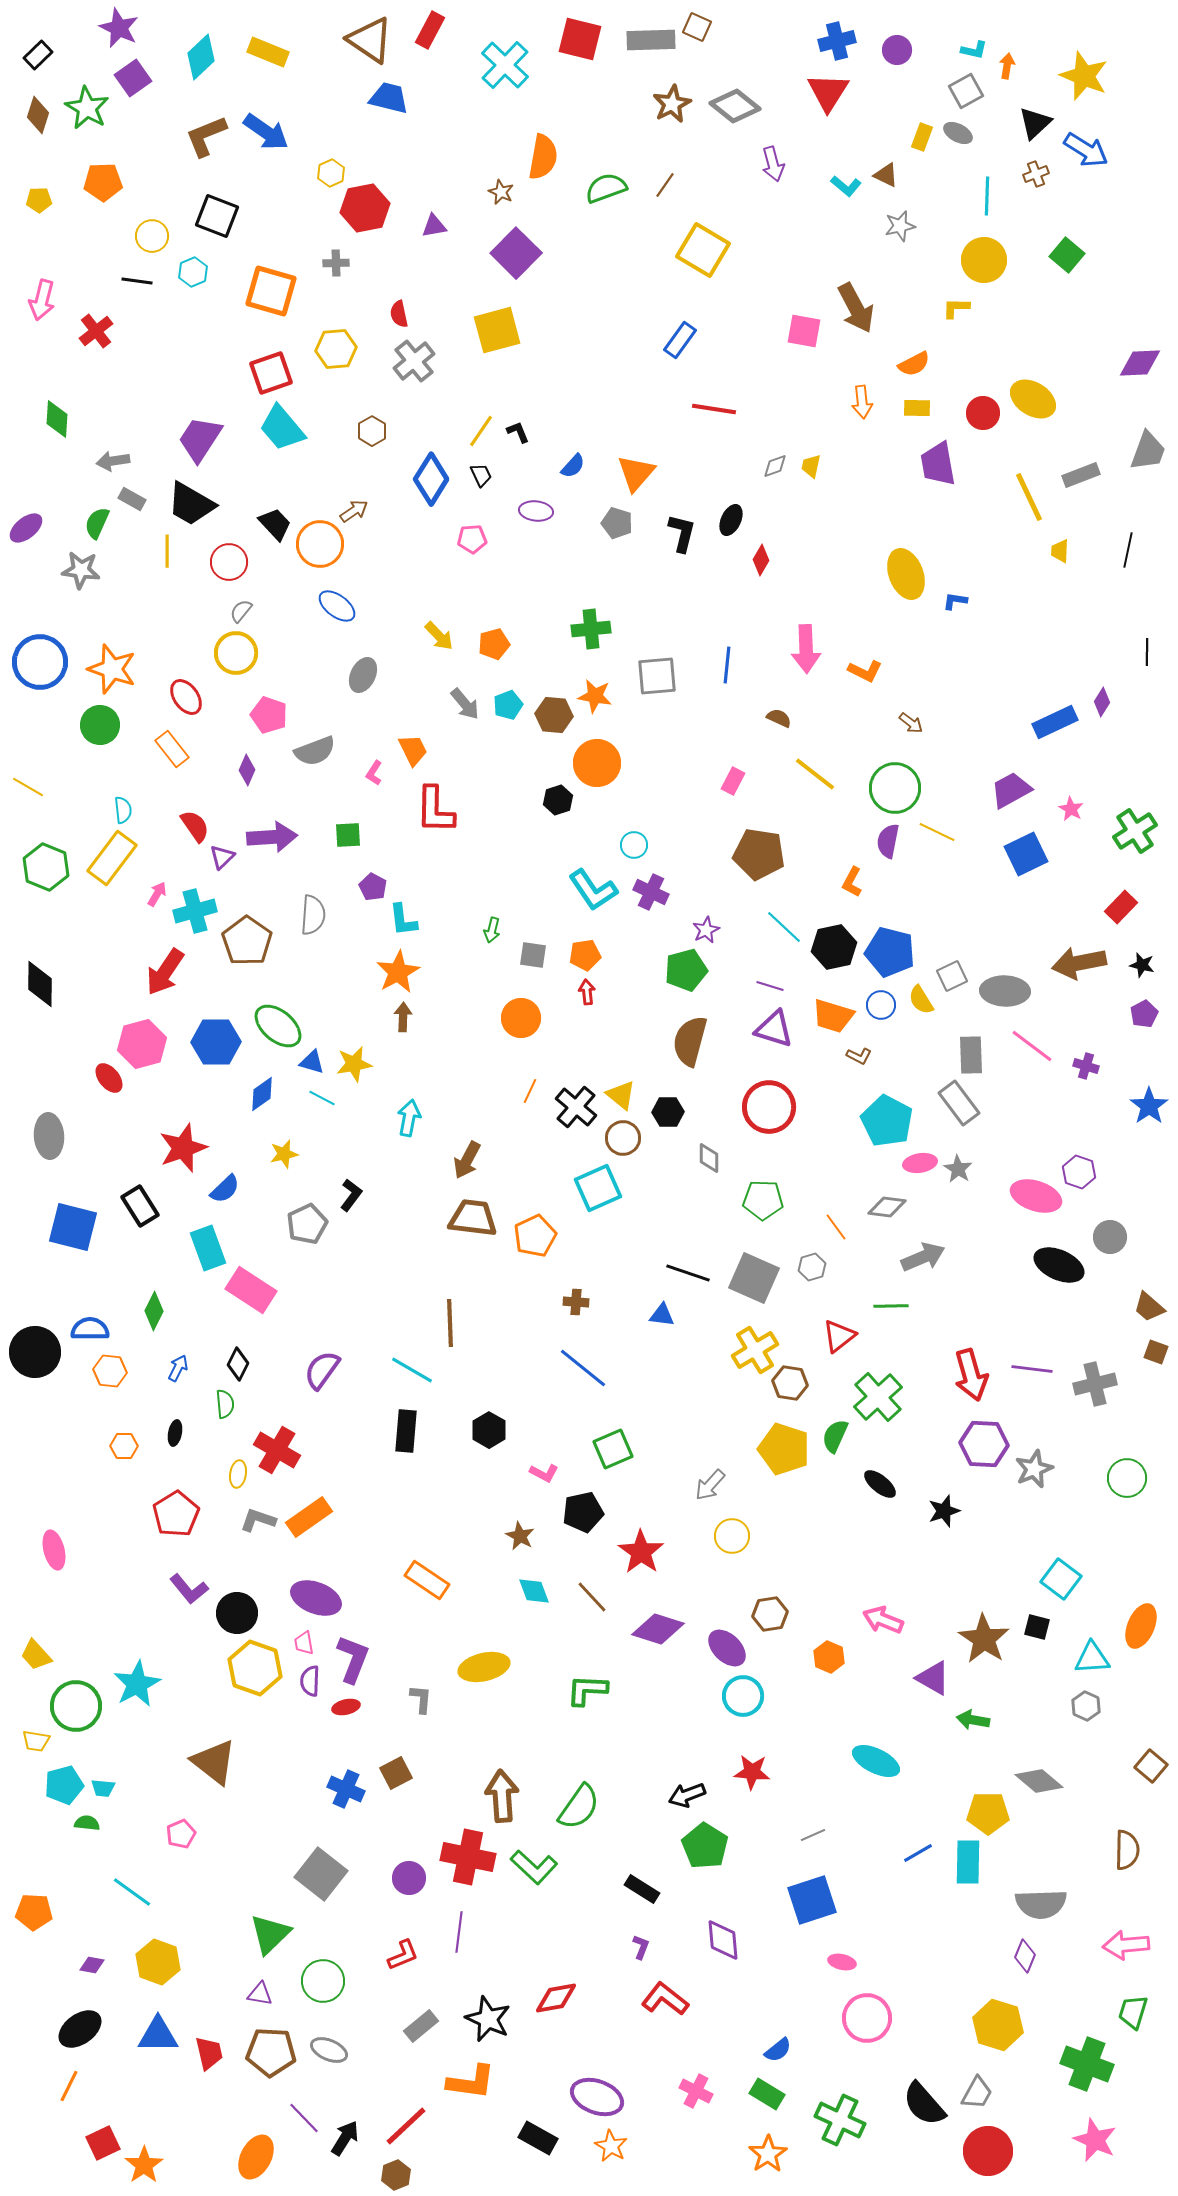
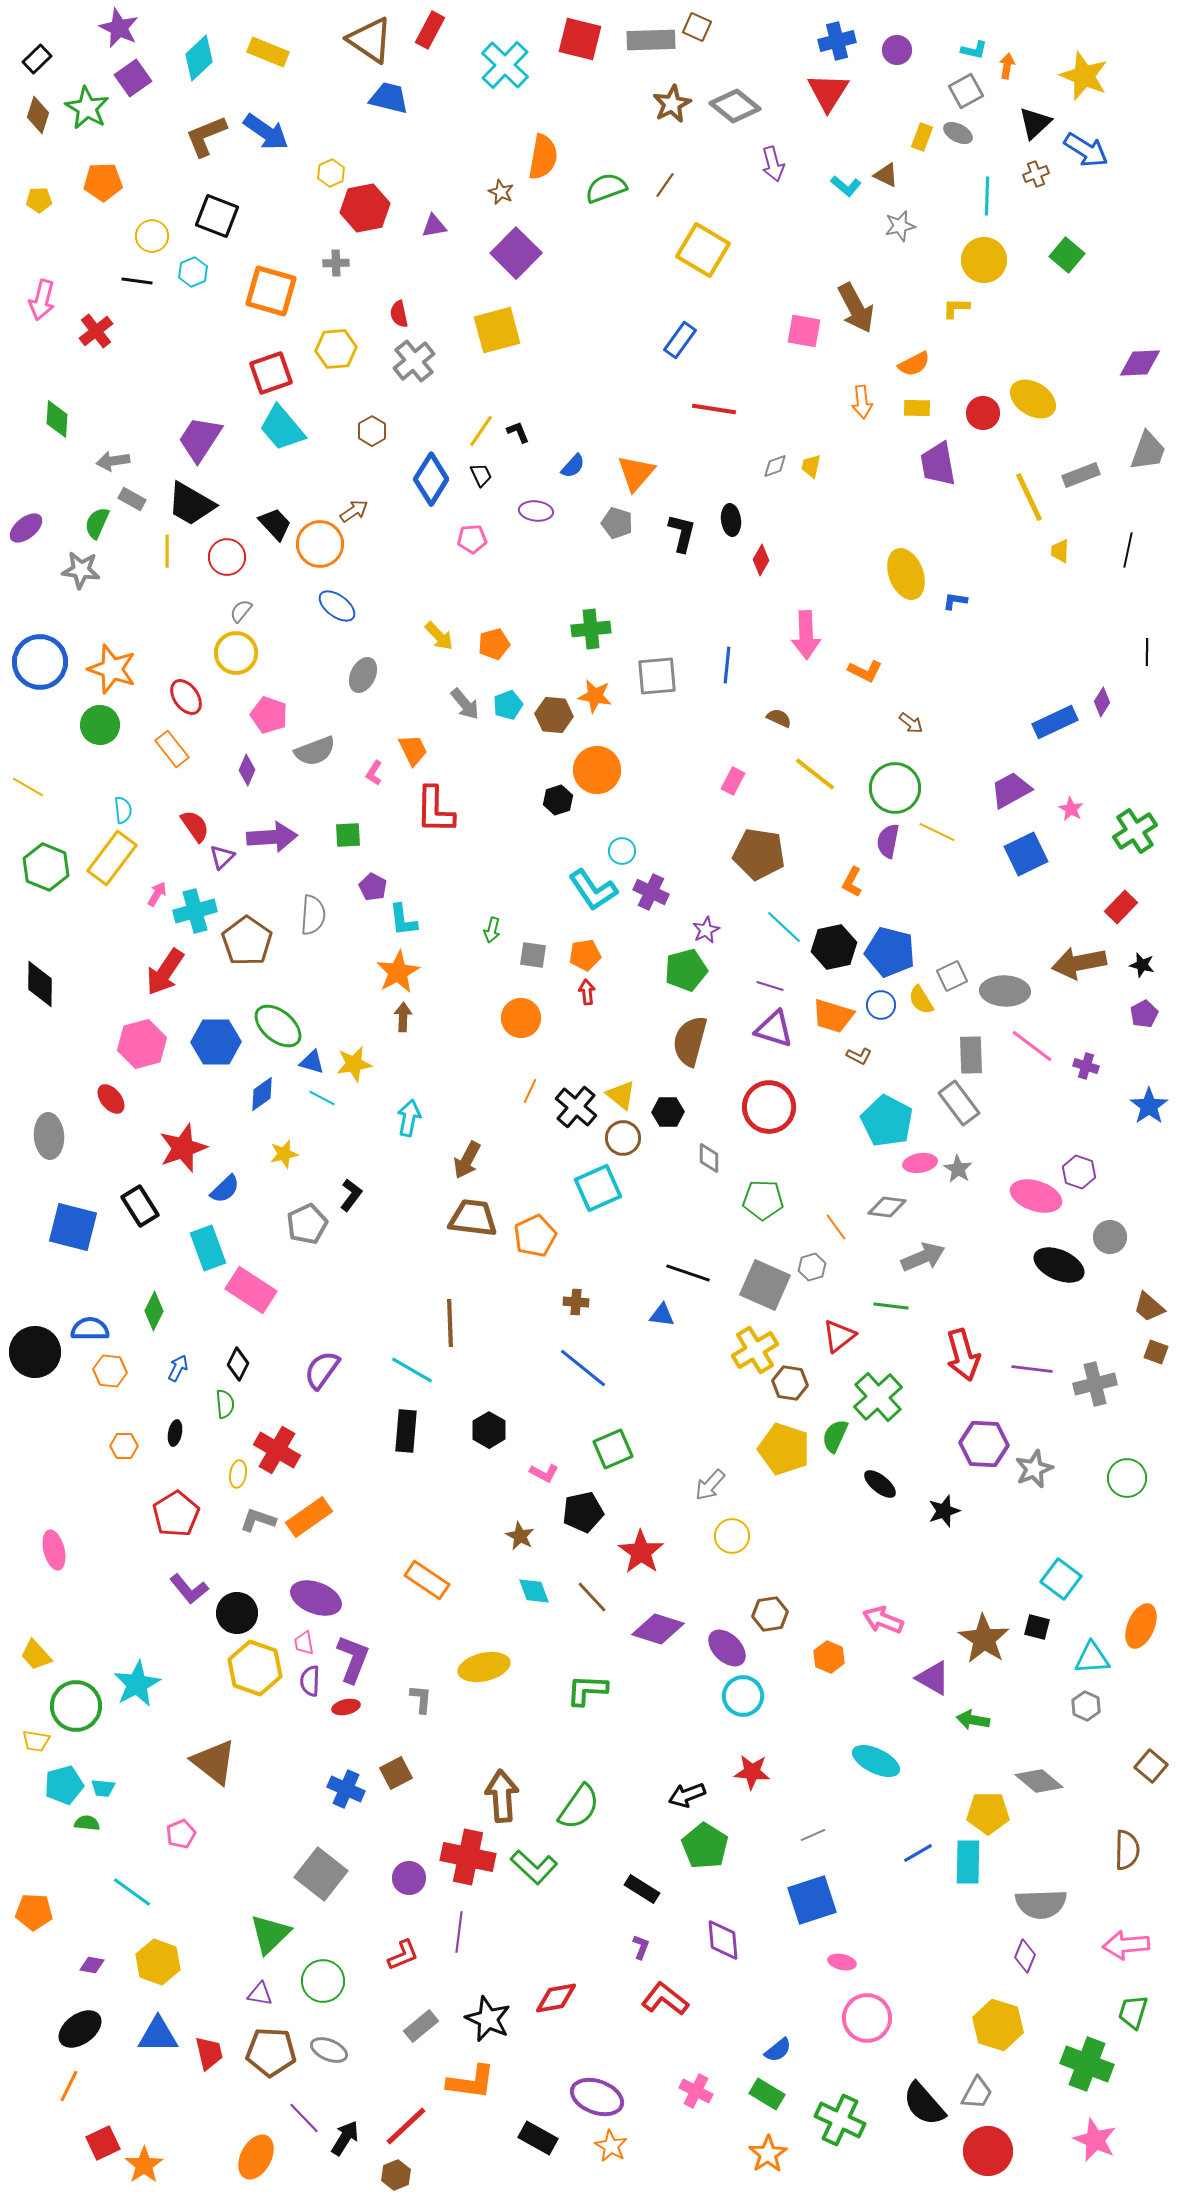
black rectangle at (38, 55): moved 1 px left, 4 px down
cyan diamond at (201, 57): moved 2 px left, 1 px down
black ellipse at (731, 520): rotated 32 degrees counterclockwise
red circle at (229, 562): moved 2 px left, 5 px up
pink arrow at (806, 649): moved 14 px up
orange circle at (597, 763): moved 7 px down
cyan circle at (634, 845): moved 12 px left, 6 px down
red ellipse at (109, 1078): moved 2 px right, 21 px down
gray square at (754, 1278): moved 11 px right, 7 px down
green line at (891, 1306): rotated 8 degrees clockwise
red arrow at (971, 1375): moved 8 px left, 20 px up
